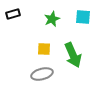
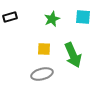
black rectangle: moved 3 px left, 3 px down
